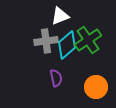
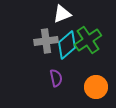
white triangle: moved 2 px right, 2 px up
